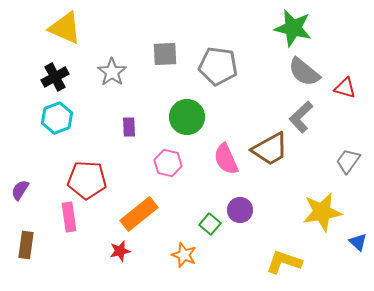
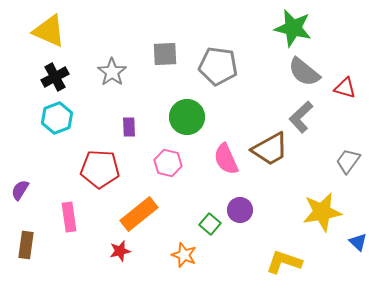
yellow triangle: moved 16 px left, 3 px down
red pentagon: moved 13 px right, 11 px up
